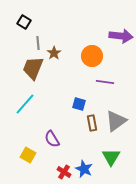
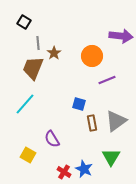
purple line: moved 2 px right, 2 px up; rotated 30 degrees counterclockwise
